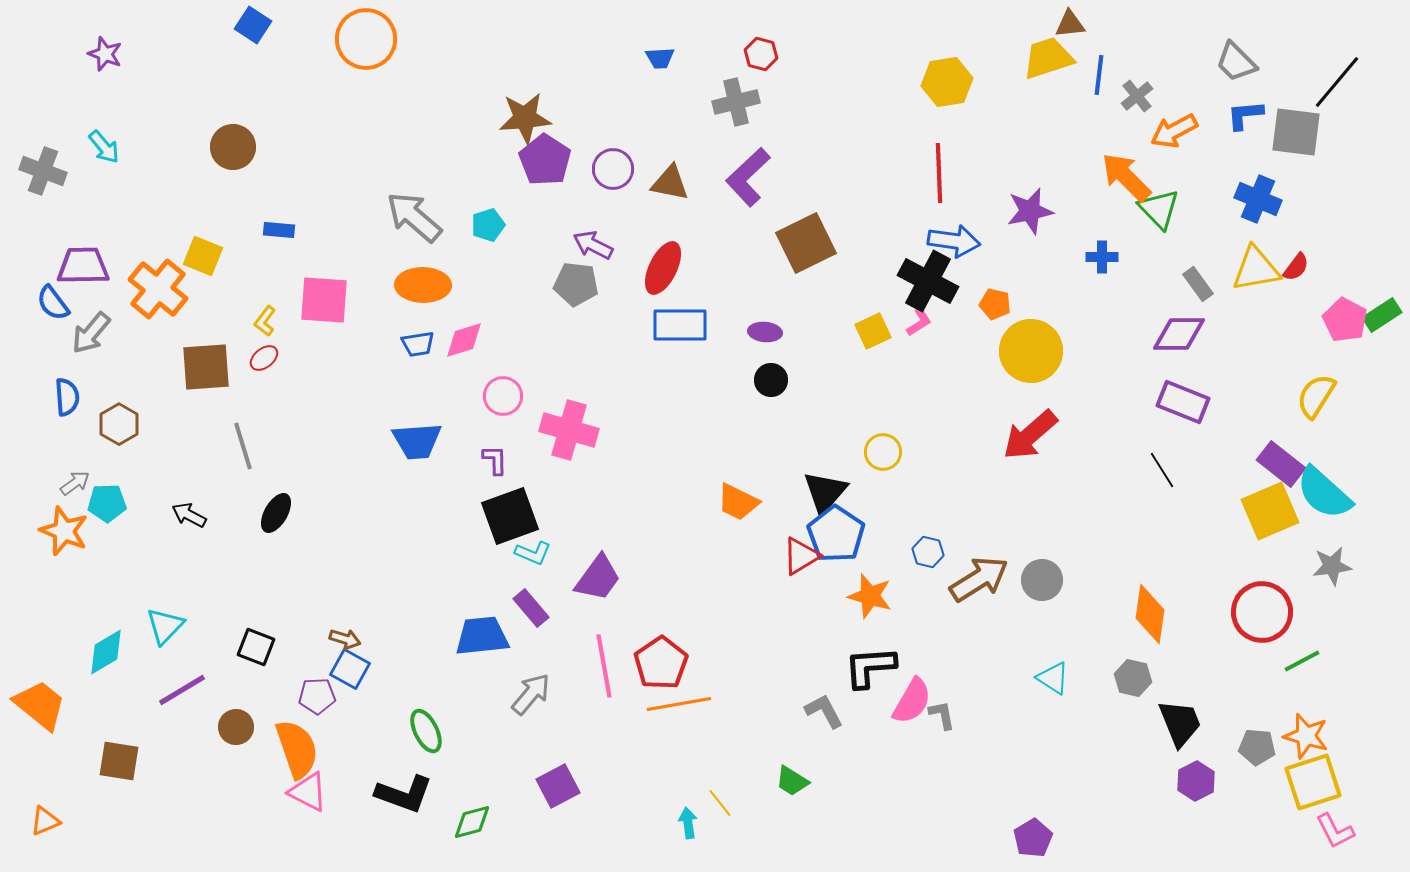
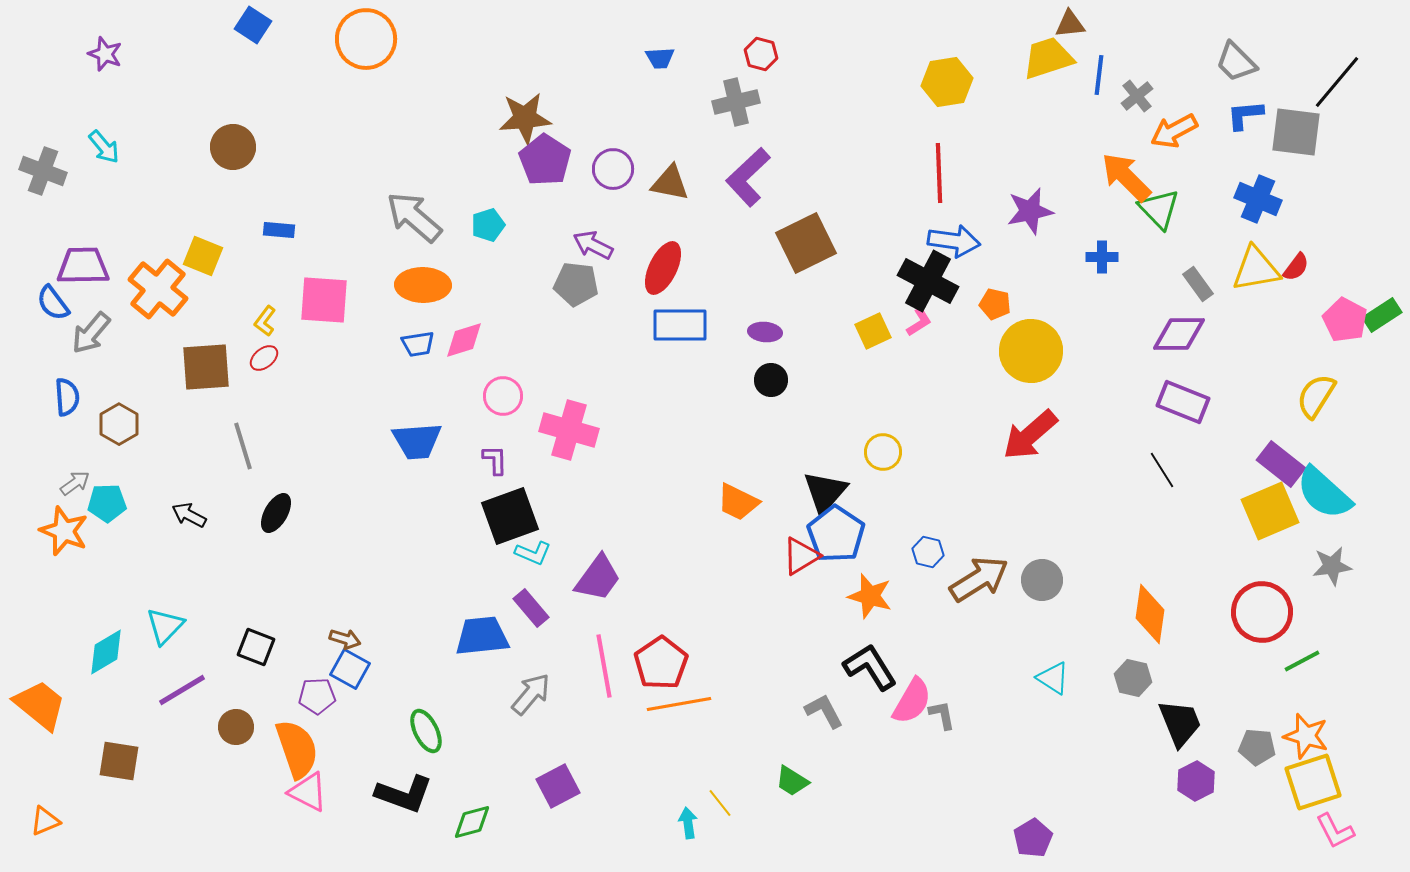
black L-shape at (870, 667): rotated 62 degrees clockwise
